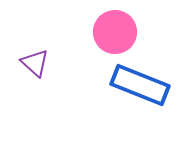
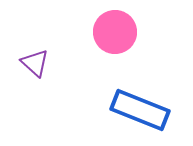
blue rectangle: moved 25 px down
